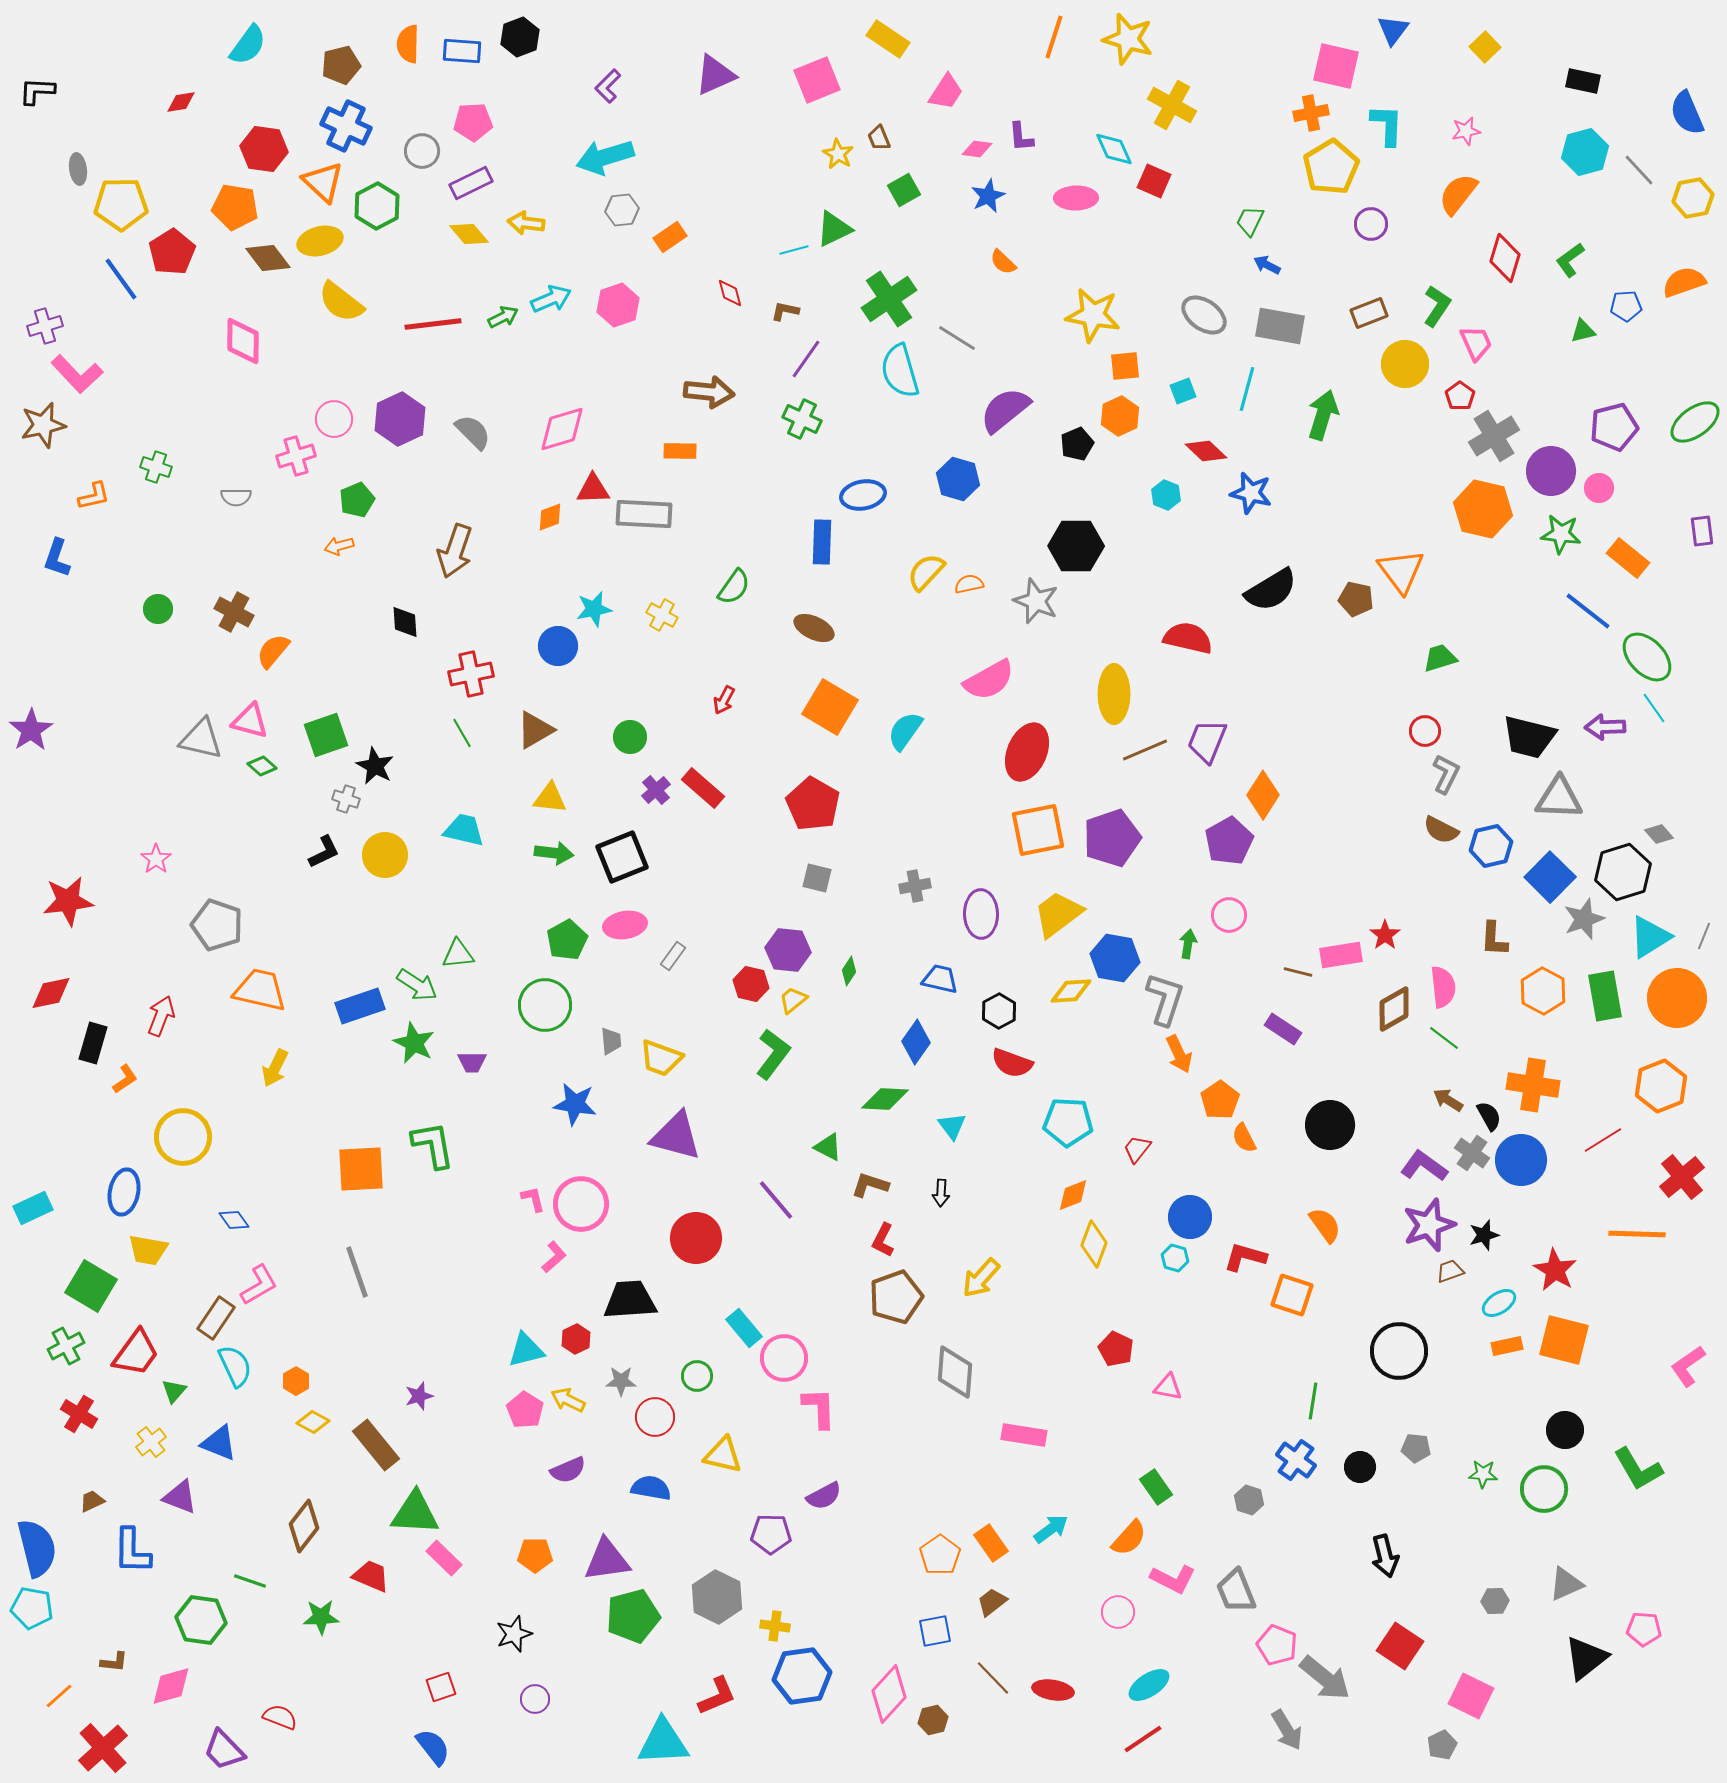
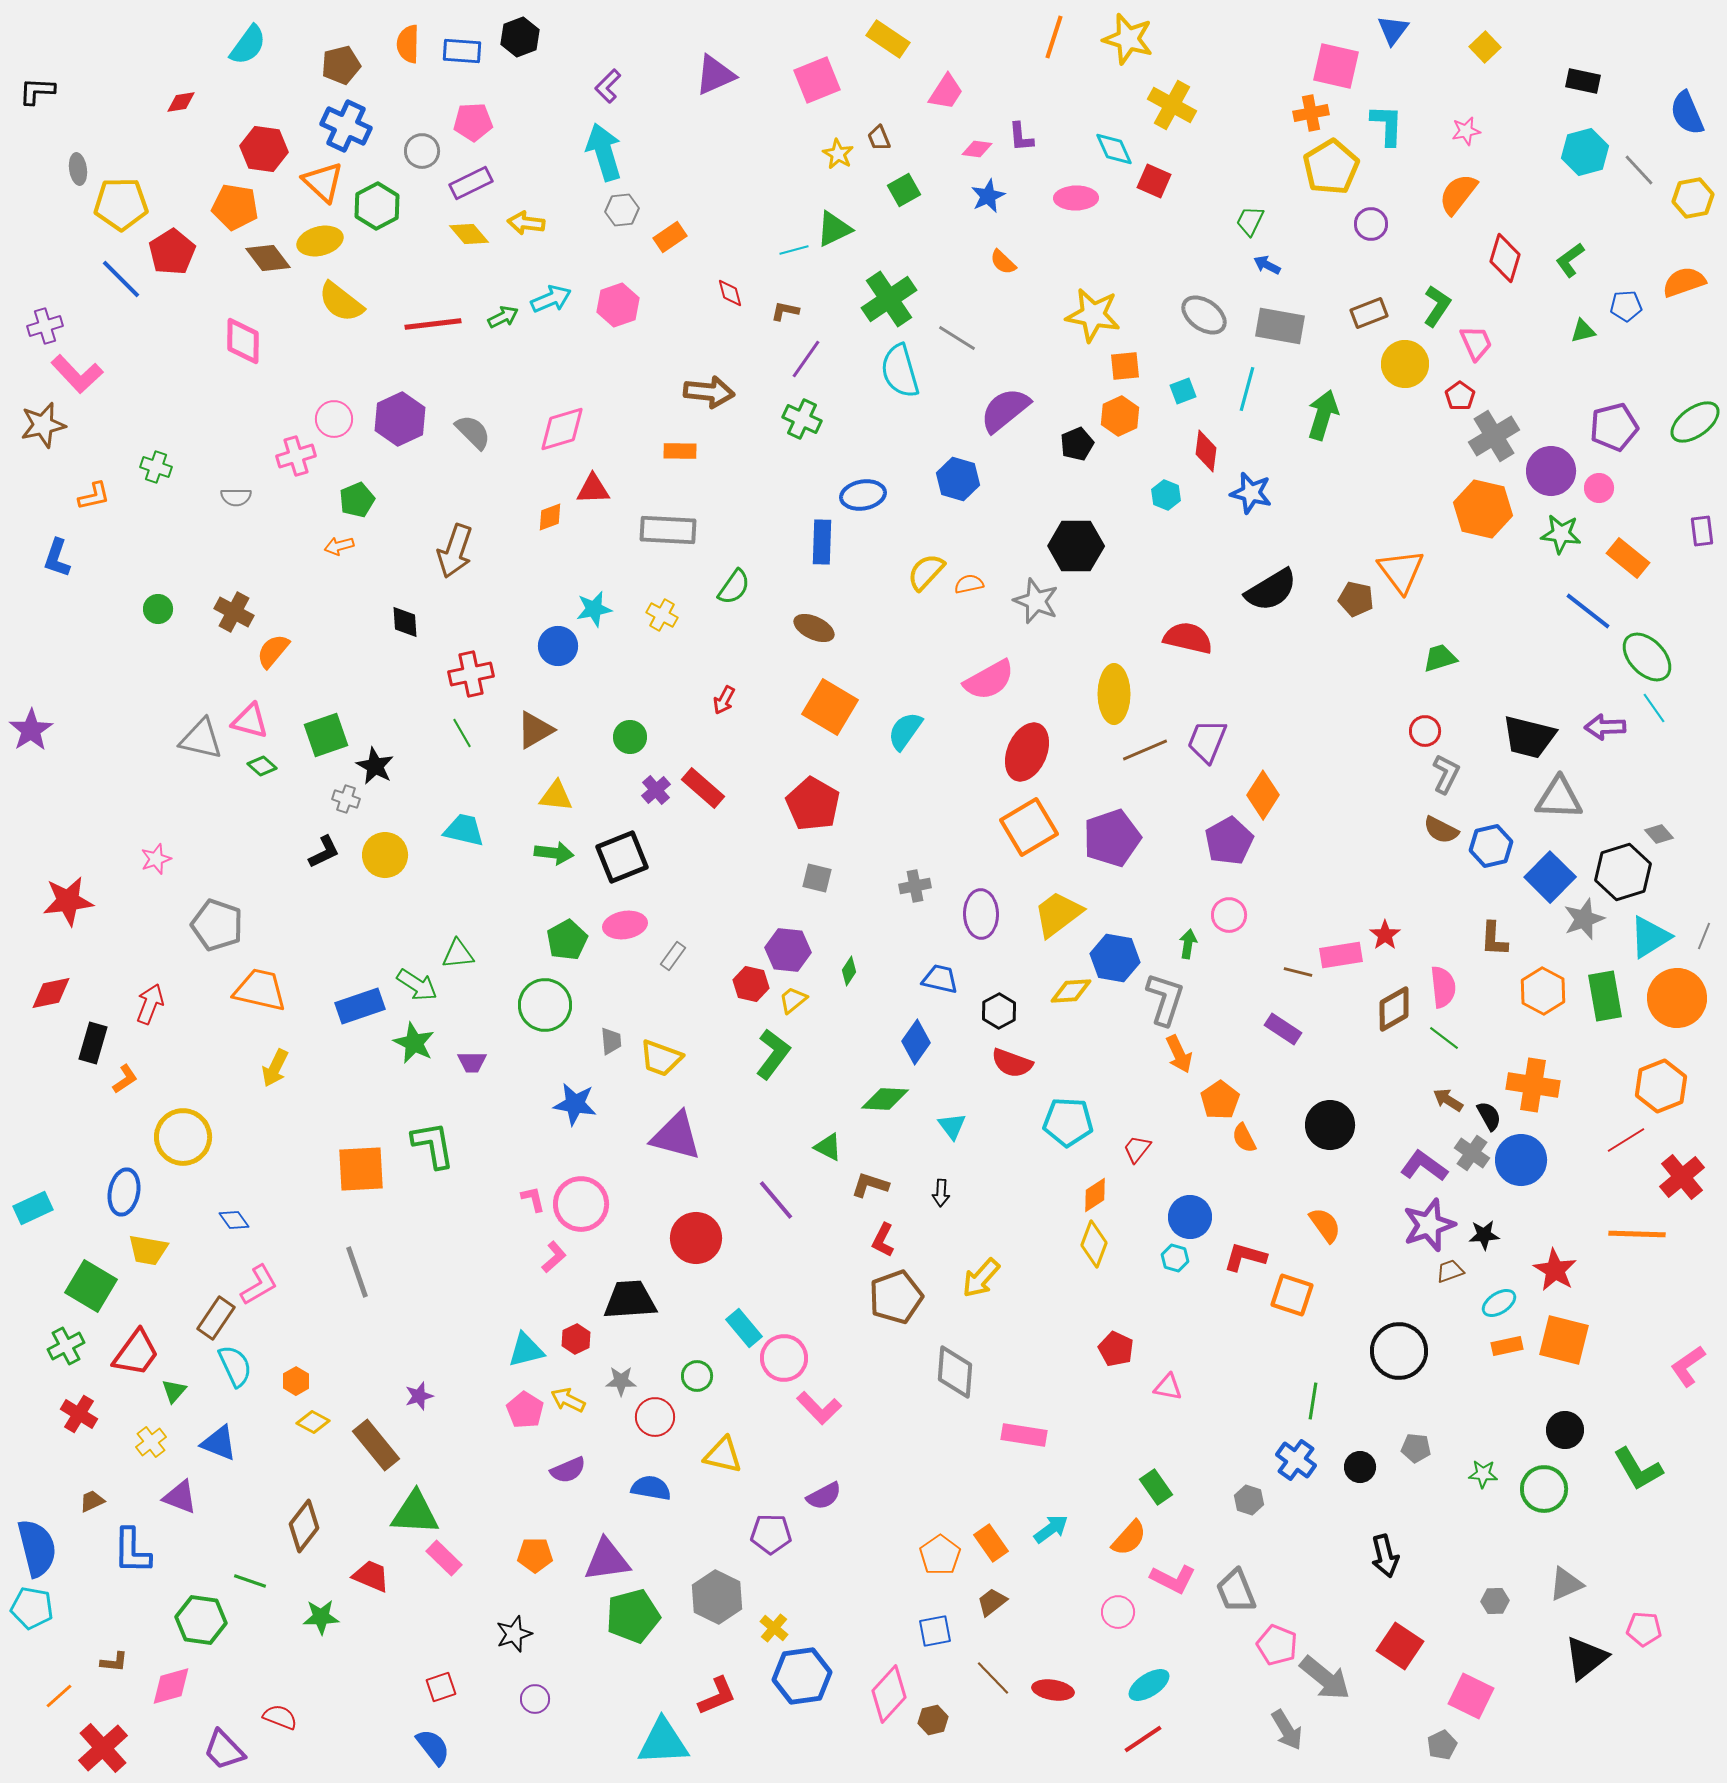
cyan arrow at (605, 157): moved 1 px left, 5 px up; rotated 90 degrees clockwise
blue line at (121, 279): rotated 9 degrees counterclockwise
red diamond at (1206, 451): rotated 54 degrees clockwise
gray rectangle at (644, 514): moved 24 px right, 16 px down
yellow triangle at (550, 798): moved 6 px right, 2 px up
orange square at (1038, 830): moved 9 px left, 3 px up; rotated 20 degrees counterclockwise
pink star at (156, 859): rotated 16 degrees clockwise
red arrow at (161, 1016): moved 11 px left, 12 px up
red line at (1603, 1140): moved 23 px right
orange diamond at (1073, 1195): moved 22 px right; rotated 12 degrees counterclockwise
black star at (1484, 1235): rotated 12 degrees clockwise
pink L-shape at (819, 1408): rotated 138 degrees clockwise
yellow cross at (775, 1626): moved 1 px left, 2 px down; rotated 32 degrees clockwise
